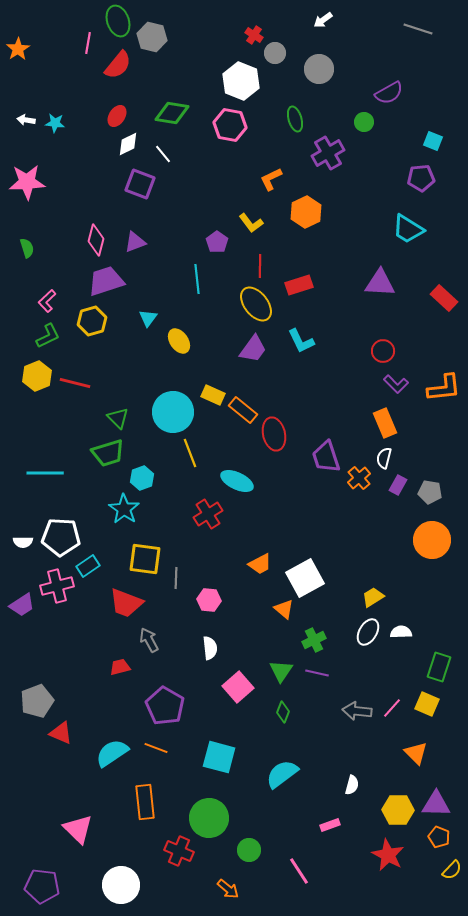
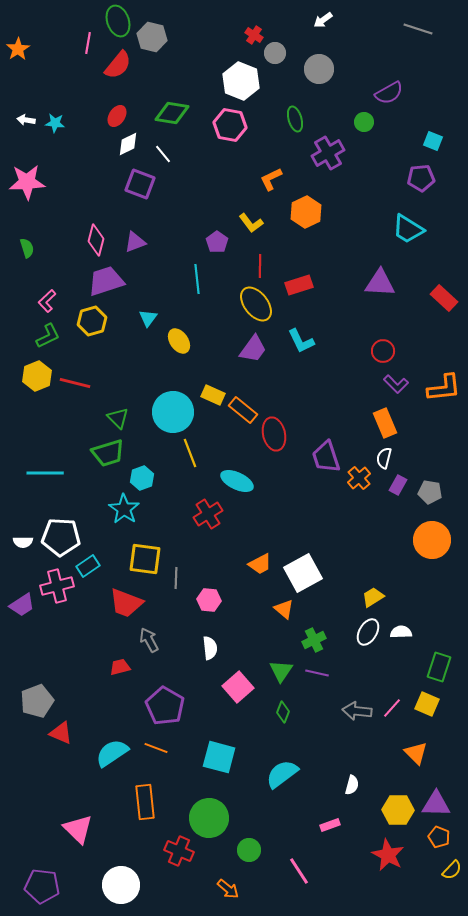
white square at (305, 578): moved 2 px left, 5 px up
